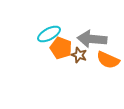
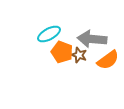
orange pentagon: moved 1 px right, 4 px down
orange semicircle: rotated 60 degrees counterclockwise
